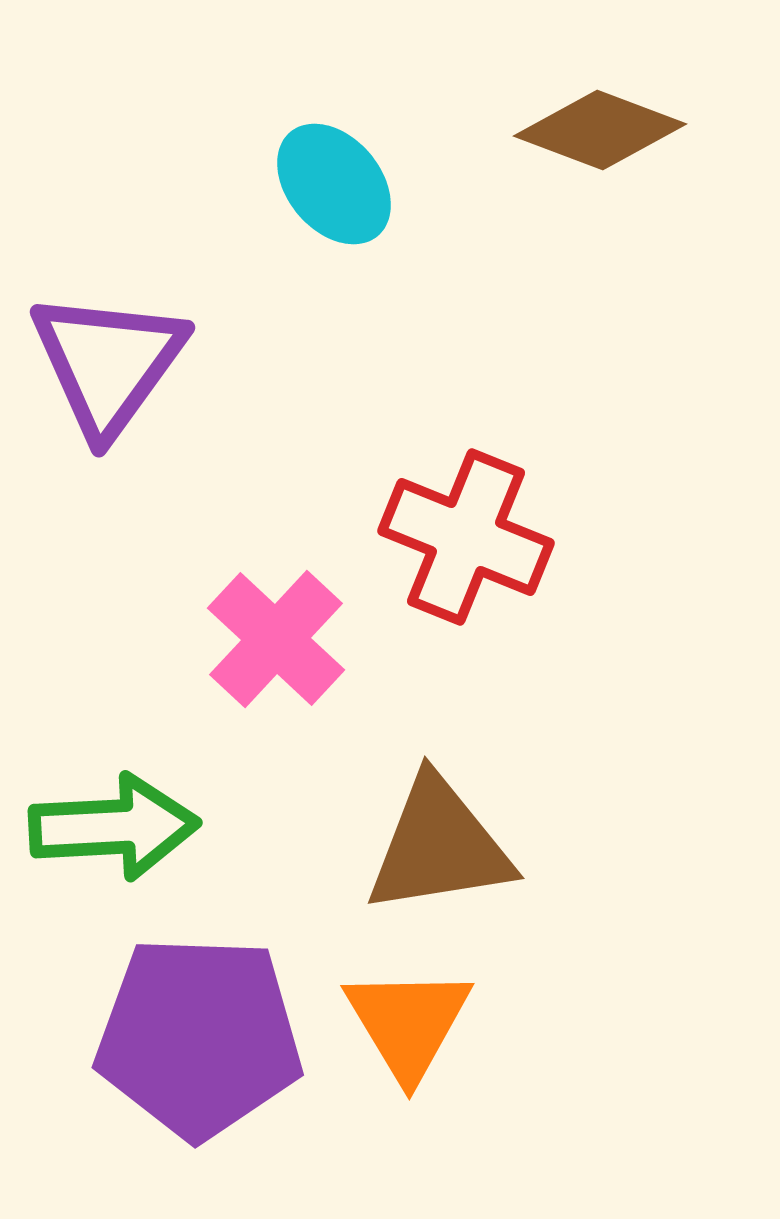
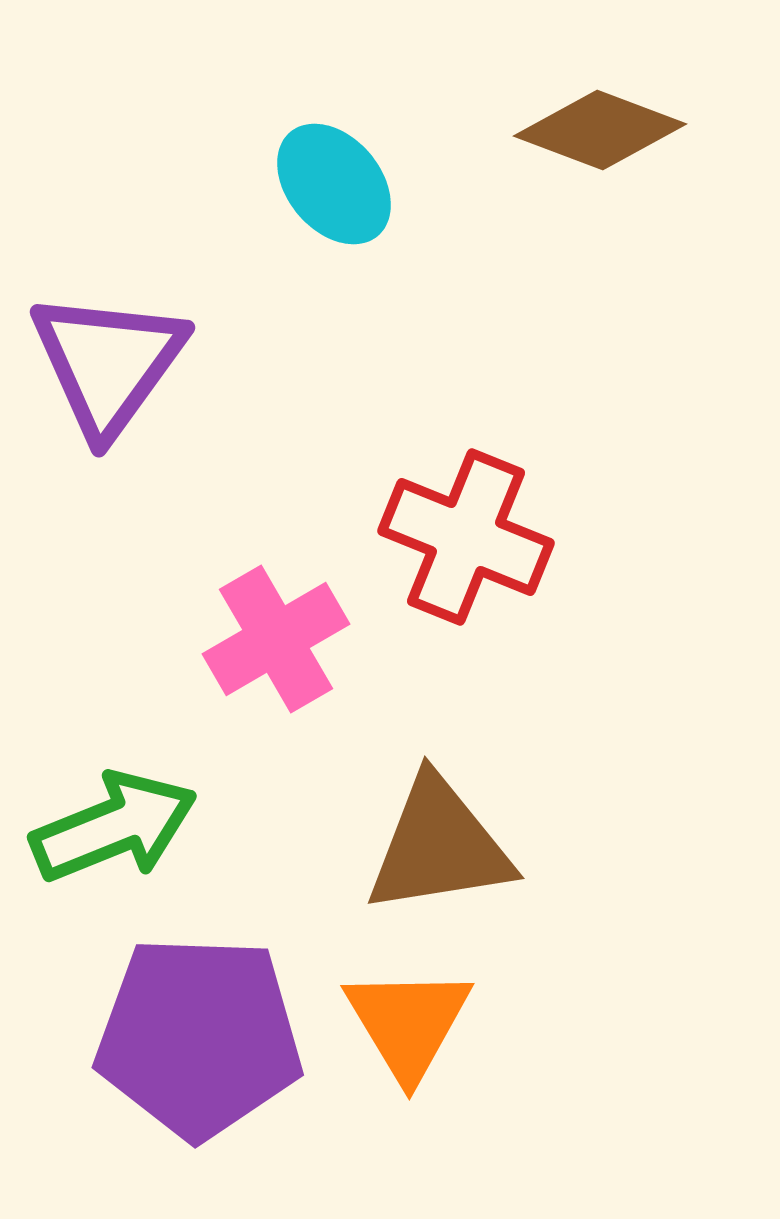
pink cross: rotated 17 degrees clockwise
green arrow: rotated 19 degrees counterclockwise
